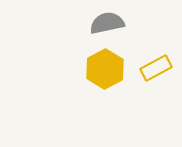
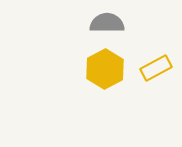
gray semicircle: rotated 12 degrees clockwise
